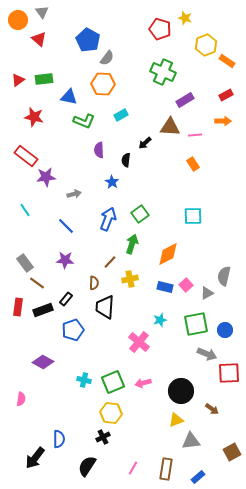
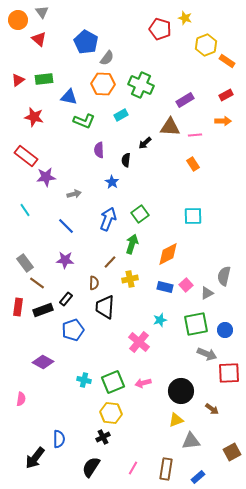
blue pentagon at (88, 40): moved 2 px left, 2 px down
green cross at (163, 72): moved 22 px left, 13 px down
black semicircle at (87, 466): moved 4 px right, 1 px down
